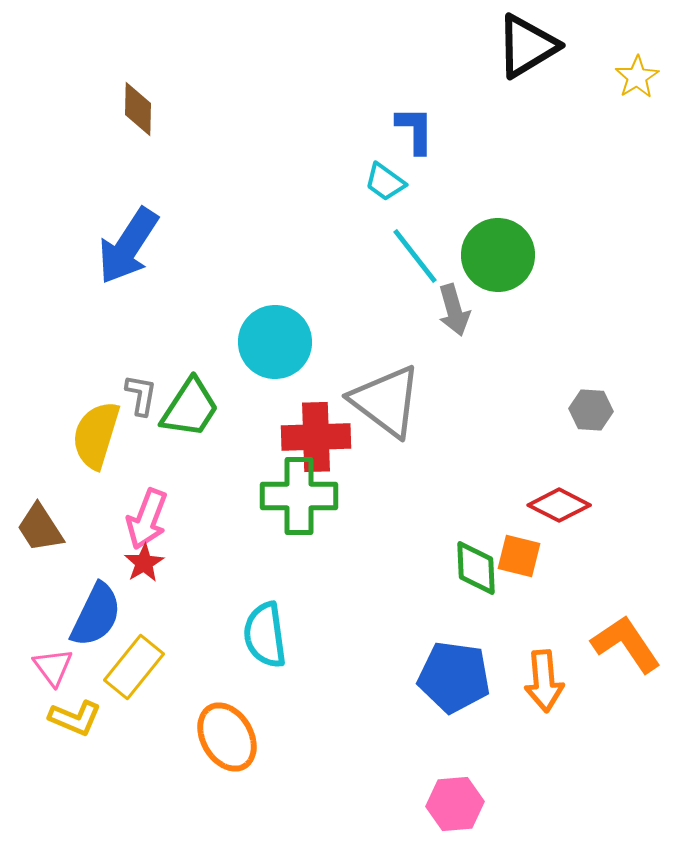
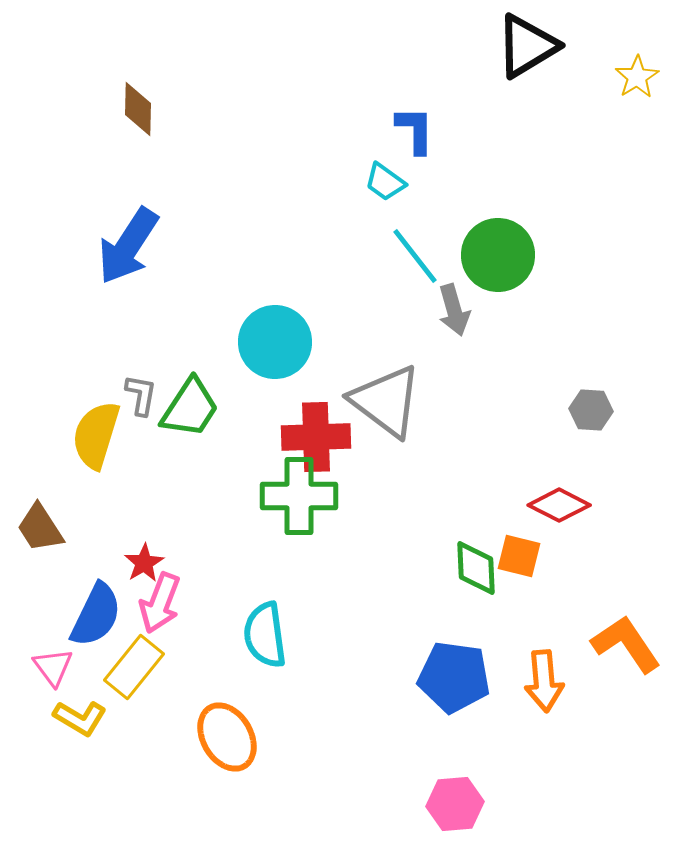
pink arrow: moved 13 px right, 84 px down
yellow L-shape: moved 5 px right; rotated 8 degrees clockwise
